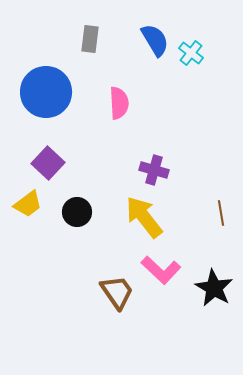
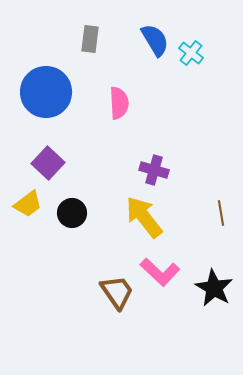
black circle: moved 5 px left, 1 px down
pink L-shape: moved 1 px left, 2 px down
